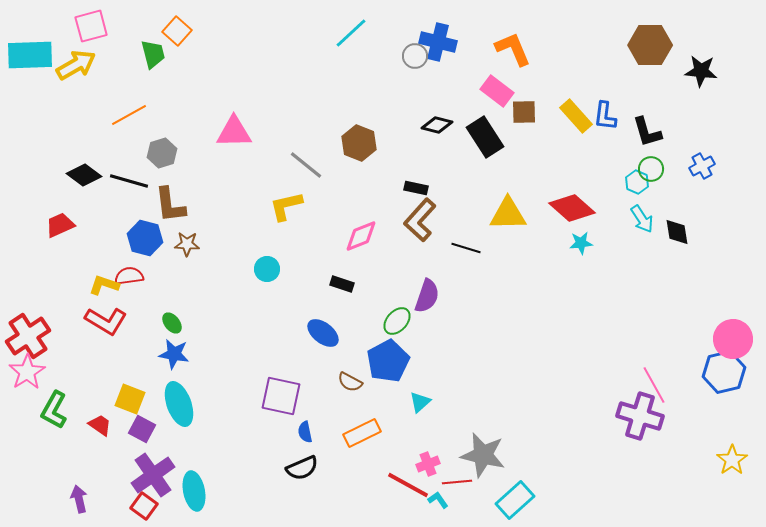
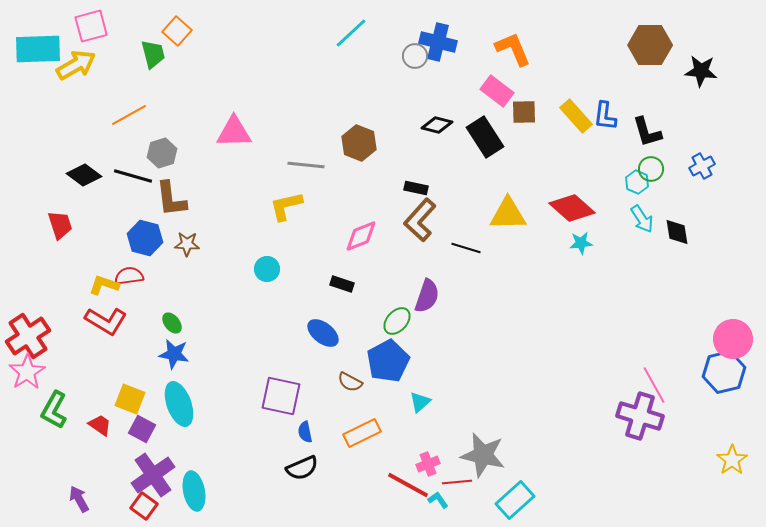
cyan rectangle at (30, 55): moved 8 px right, 6 px up
gray line at (306, 165): rotated 33 degrees counterclockwise
black line at (129, 181): moved 4 px right, 5 px up
brown L-shape at (170, 205): moved 1 px right, 6 px up
red trapezoid at (60, 225): rotated 96 degrees clockwise
purple arrow at (79, 499): rotated 16 degrees counterclockwise
